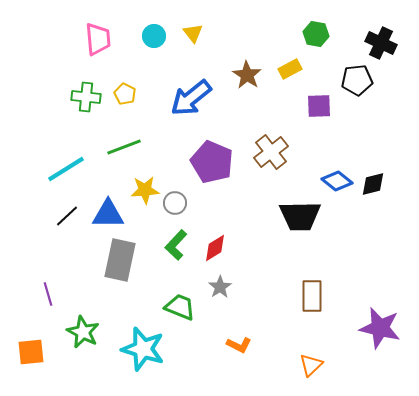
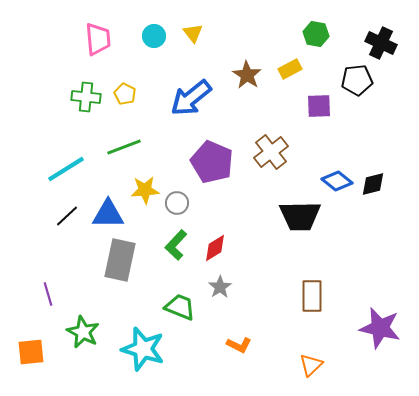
gray circle: moved 2 px right
